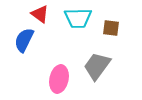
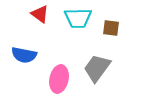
blue semicircle: moved 15 px down; rotated 105 degrees counterclockwise
gray trapezoid: moved 2 px down
